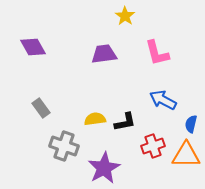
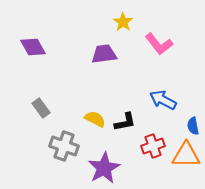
yellow star: moved 2 px left, 6 px down
pink L-shape: moved 2 px right, 9 px up; rotated 24 degrees counterclockwise
yellow semicircle: rotated 35 degrees clockwise
blue semicircle: moved 2 px right, 2 px down; rotated 24 degrees counterclockwise
